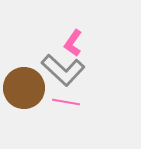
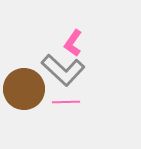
brown circle: moved 1 px down
pink line: rotated 12 degrees counterclockwise
